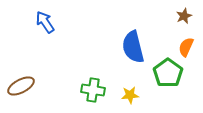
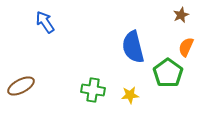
brown star: moved 3 px left, 1 px up
